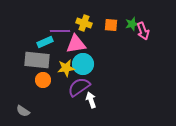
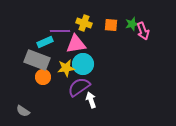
gray rectangle: rotated 15 degrees clockwise
orange circle: moved 3 px up
